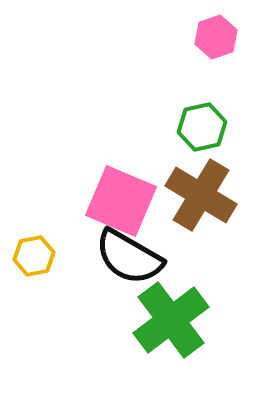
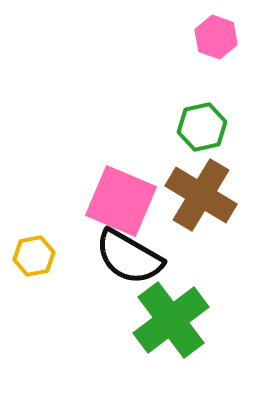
pink hexagon: rotated 21 degrees counterclockwise
